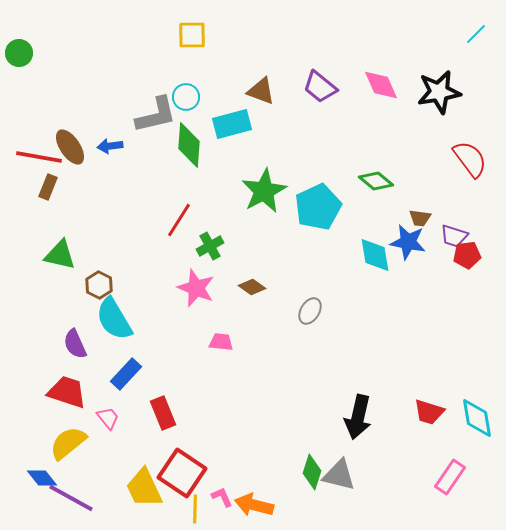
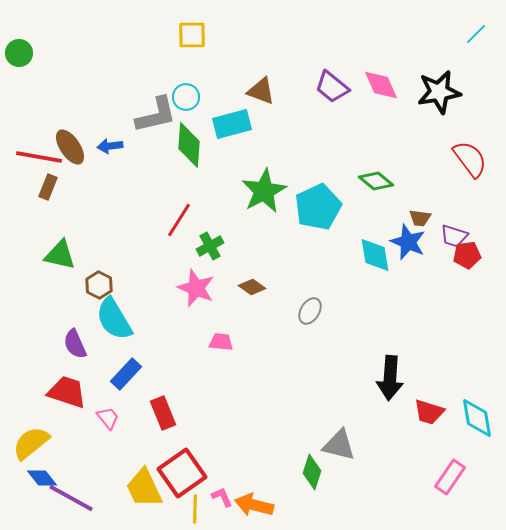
purple trapezoid at (320, 87): moved 12 px right
blue star at (408, 242): rotated 12 degrees clockwise
black arrow at (358, 417): moved 32 px right, 39 px up; rotated 9 degrees counterclockwise
yellow semicircle at (68, 443): moved 37 px left
red square at (182, 473): rotated 21 degrees clockwise
gray triangle at (339, 475): moved 30 px up
